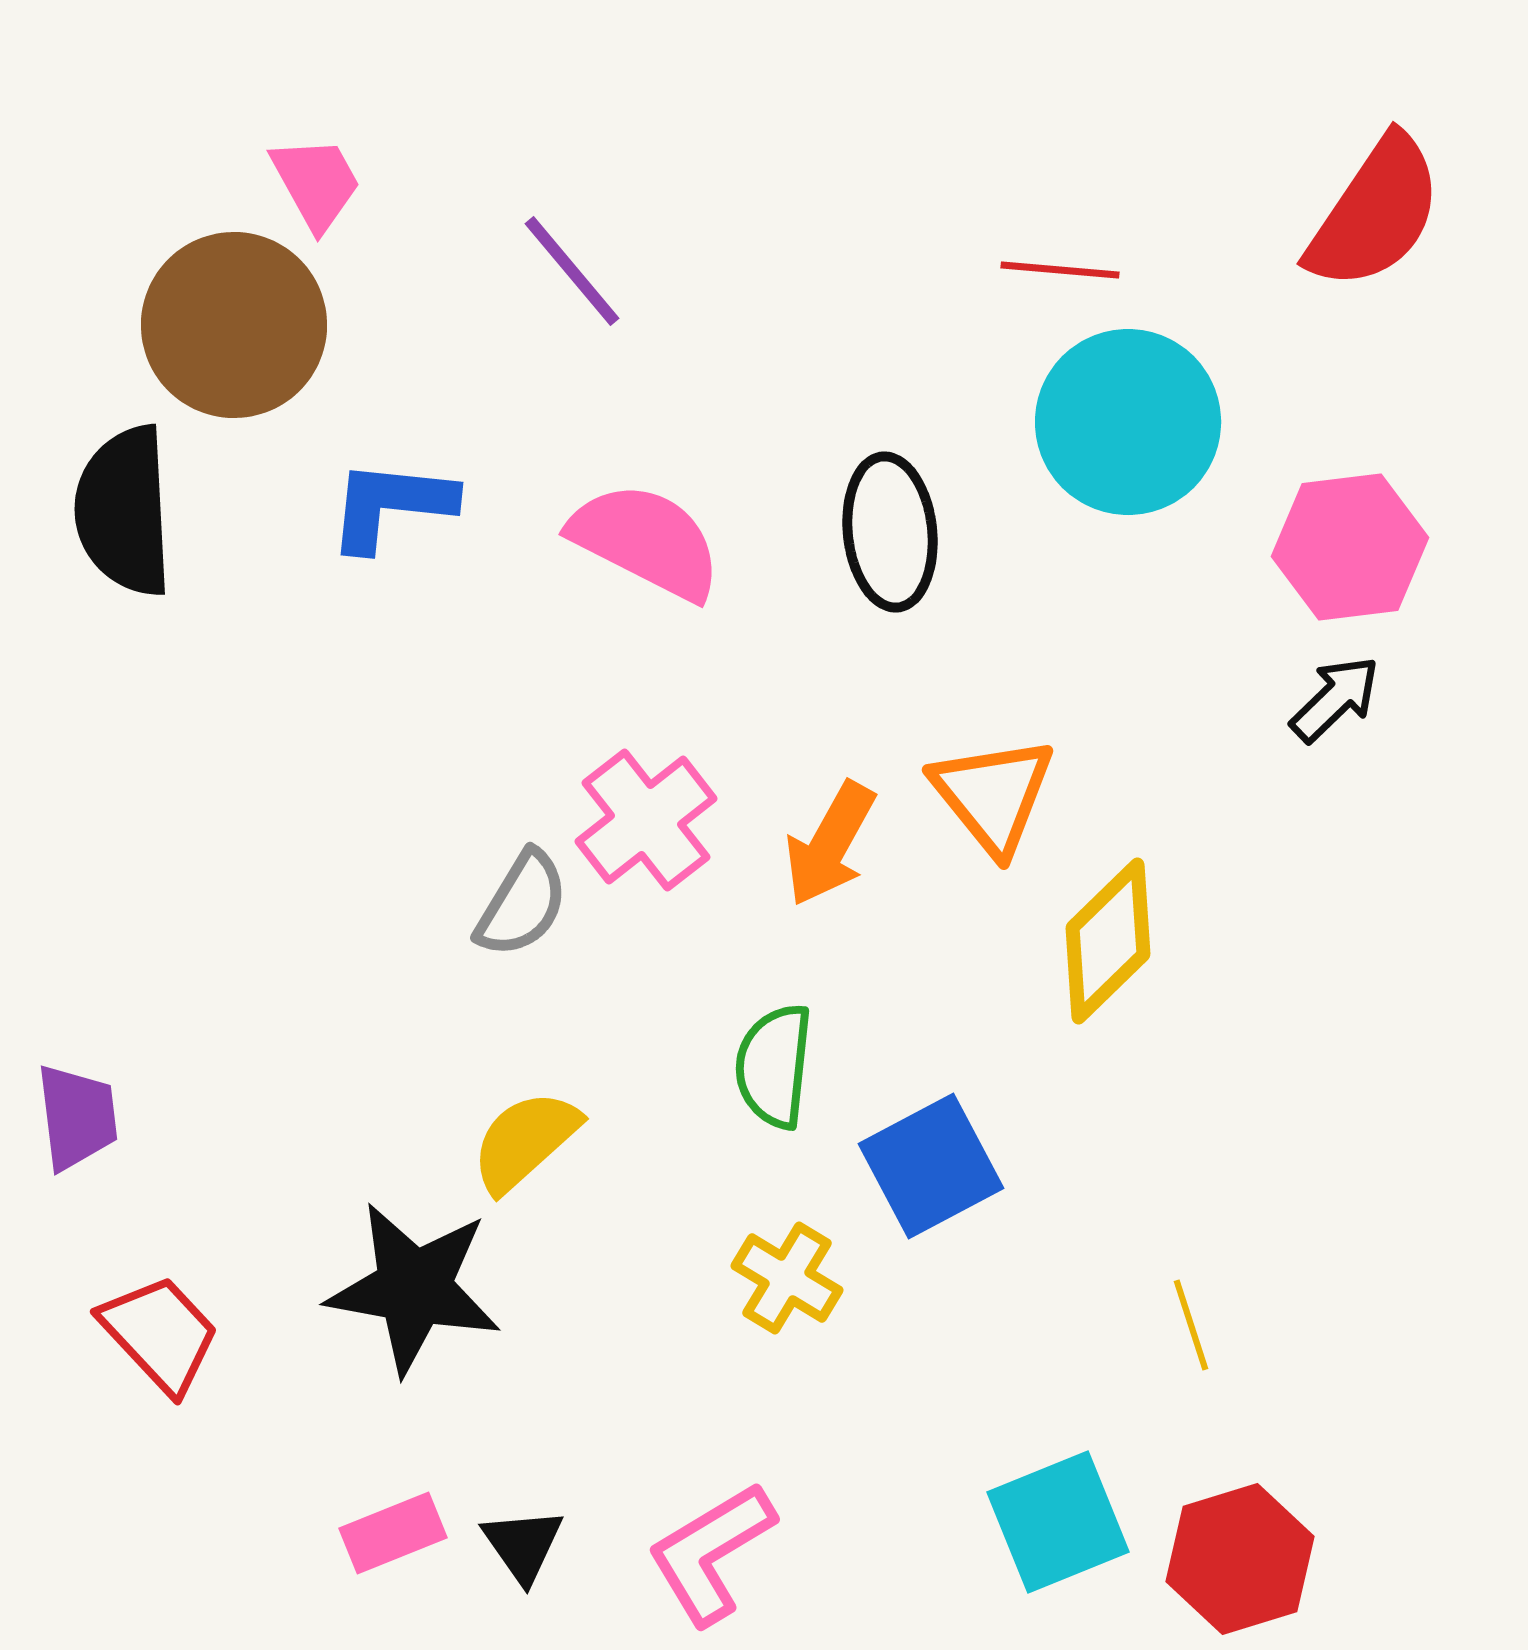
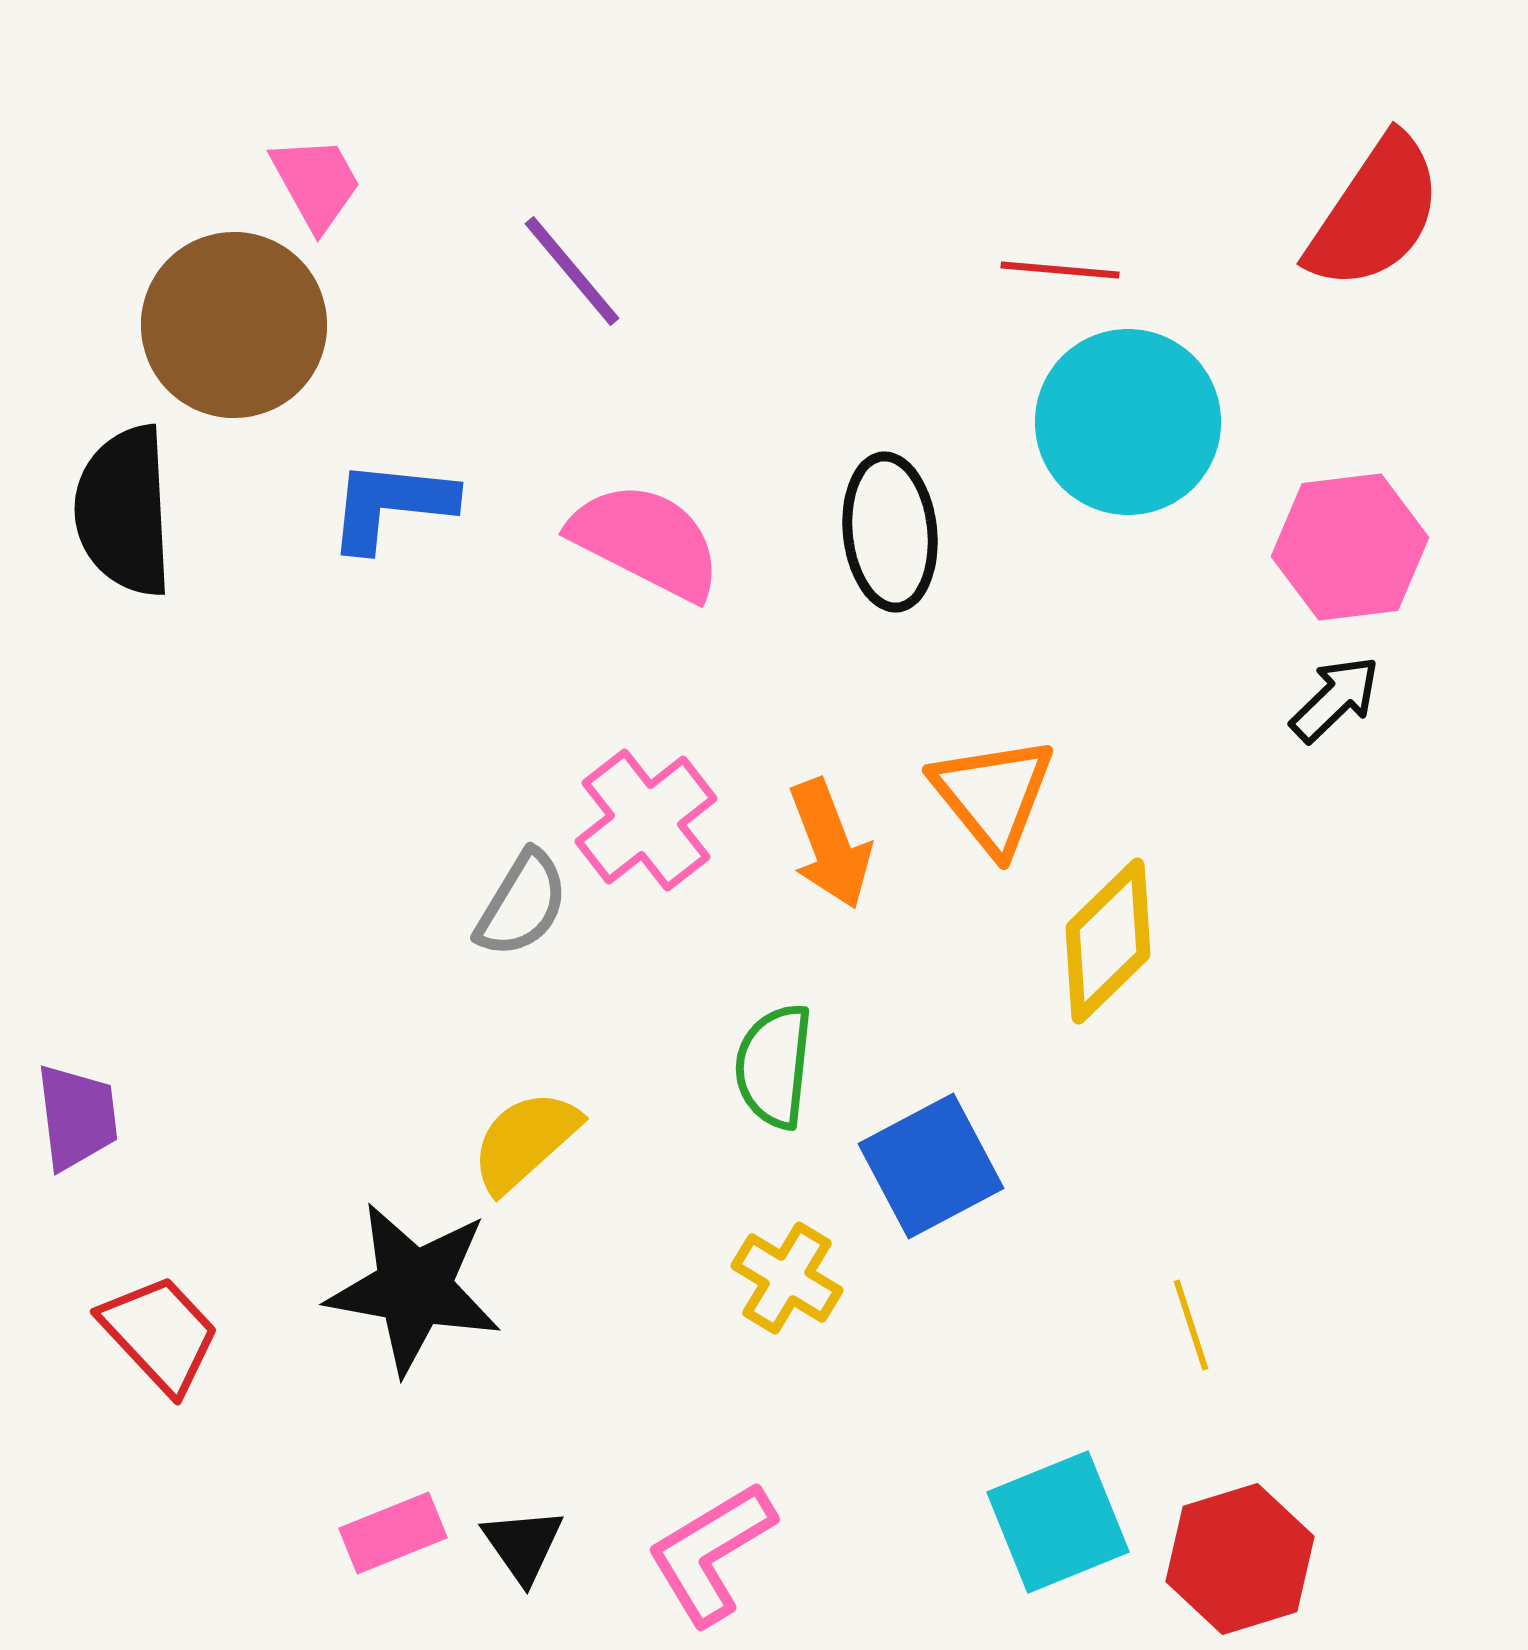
orange arrow: rotated 50 degrees counterclockwise
